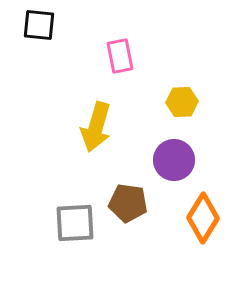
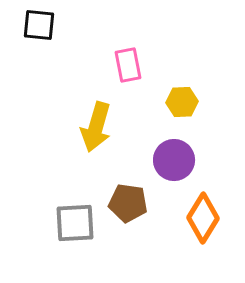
pink rectangle: moved 8 px right, 9 px down
